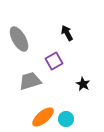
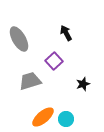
black arrow: moved 1 px left
purple square: rotated 12 degrees counterclockwise
black star: rotated 24 degrees clockwise
